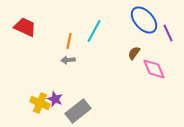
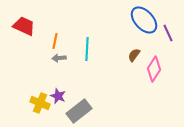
red trapezoid: moved 1 px left, 1 px up
cyan line: moved 7 px left, 18 px down; rotated 25 degrees counterclockwise
orange line: moved 14 px left
brown semicircle: moved 2 px down
gray arrow: moved 9 px left, 2 px up
pink diamond: rotated 55 degrees clockwise
purple star: moved 3 px right, 3 px up
gray rectangle: moved 1 px right
